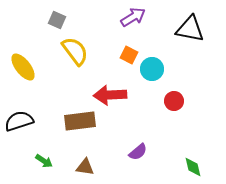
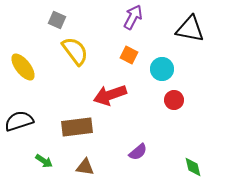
purple arrow: rotated 30 degrees counterclockwise
cyan circle: moved 10 px right
red arrow: rotated 16 degrees counterclockwise
red circle: moved 1 px up
brown rectangle: moved 3 px left, 6 px down
